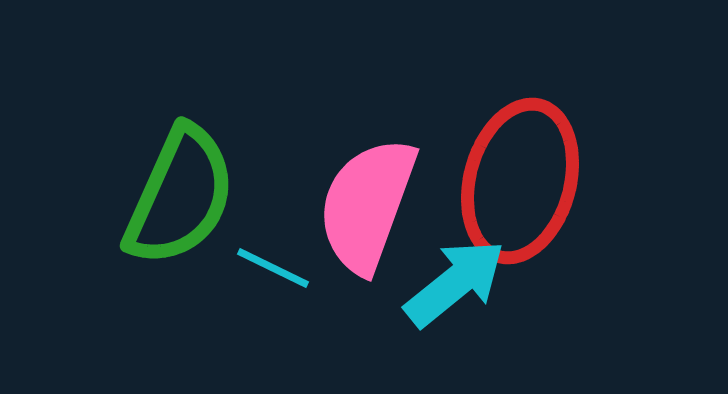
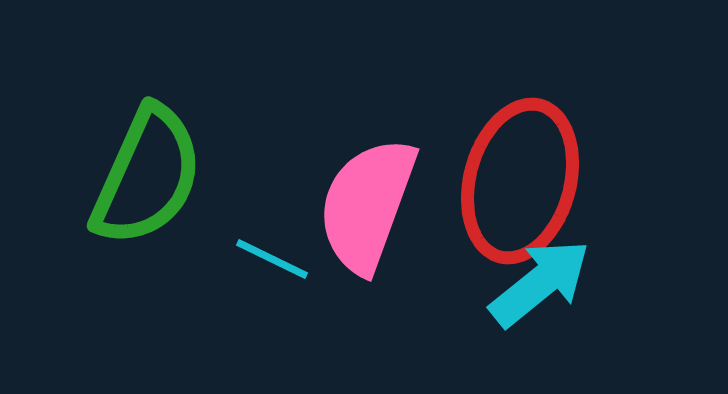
green semicircle: moved 33 px left, 20 px up
cyan line: moved 1 px left, 9 px up
cyan arrow: moved 85 px right
